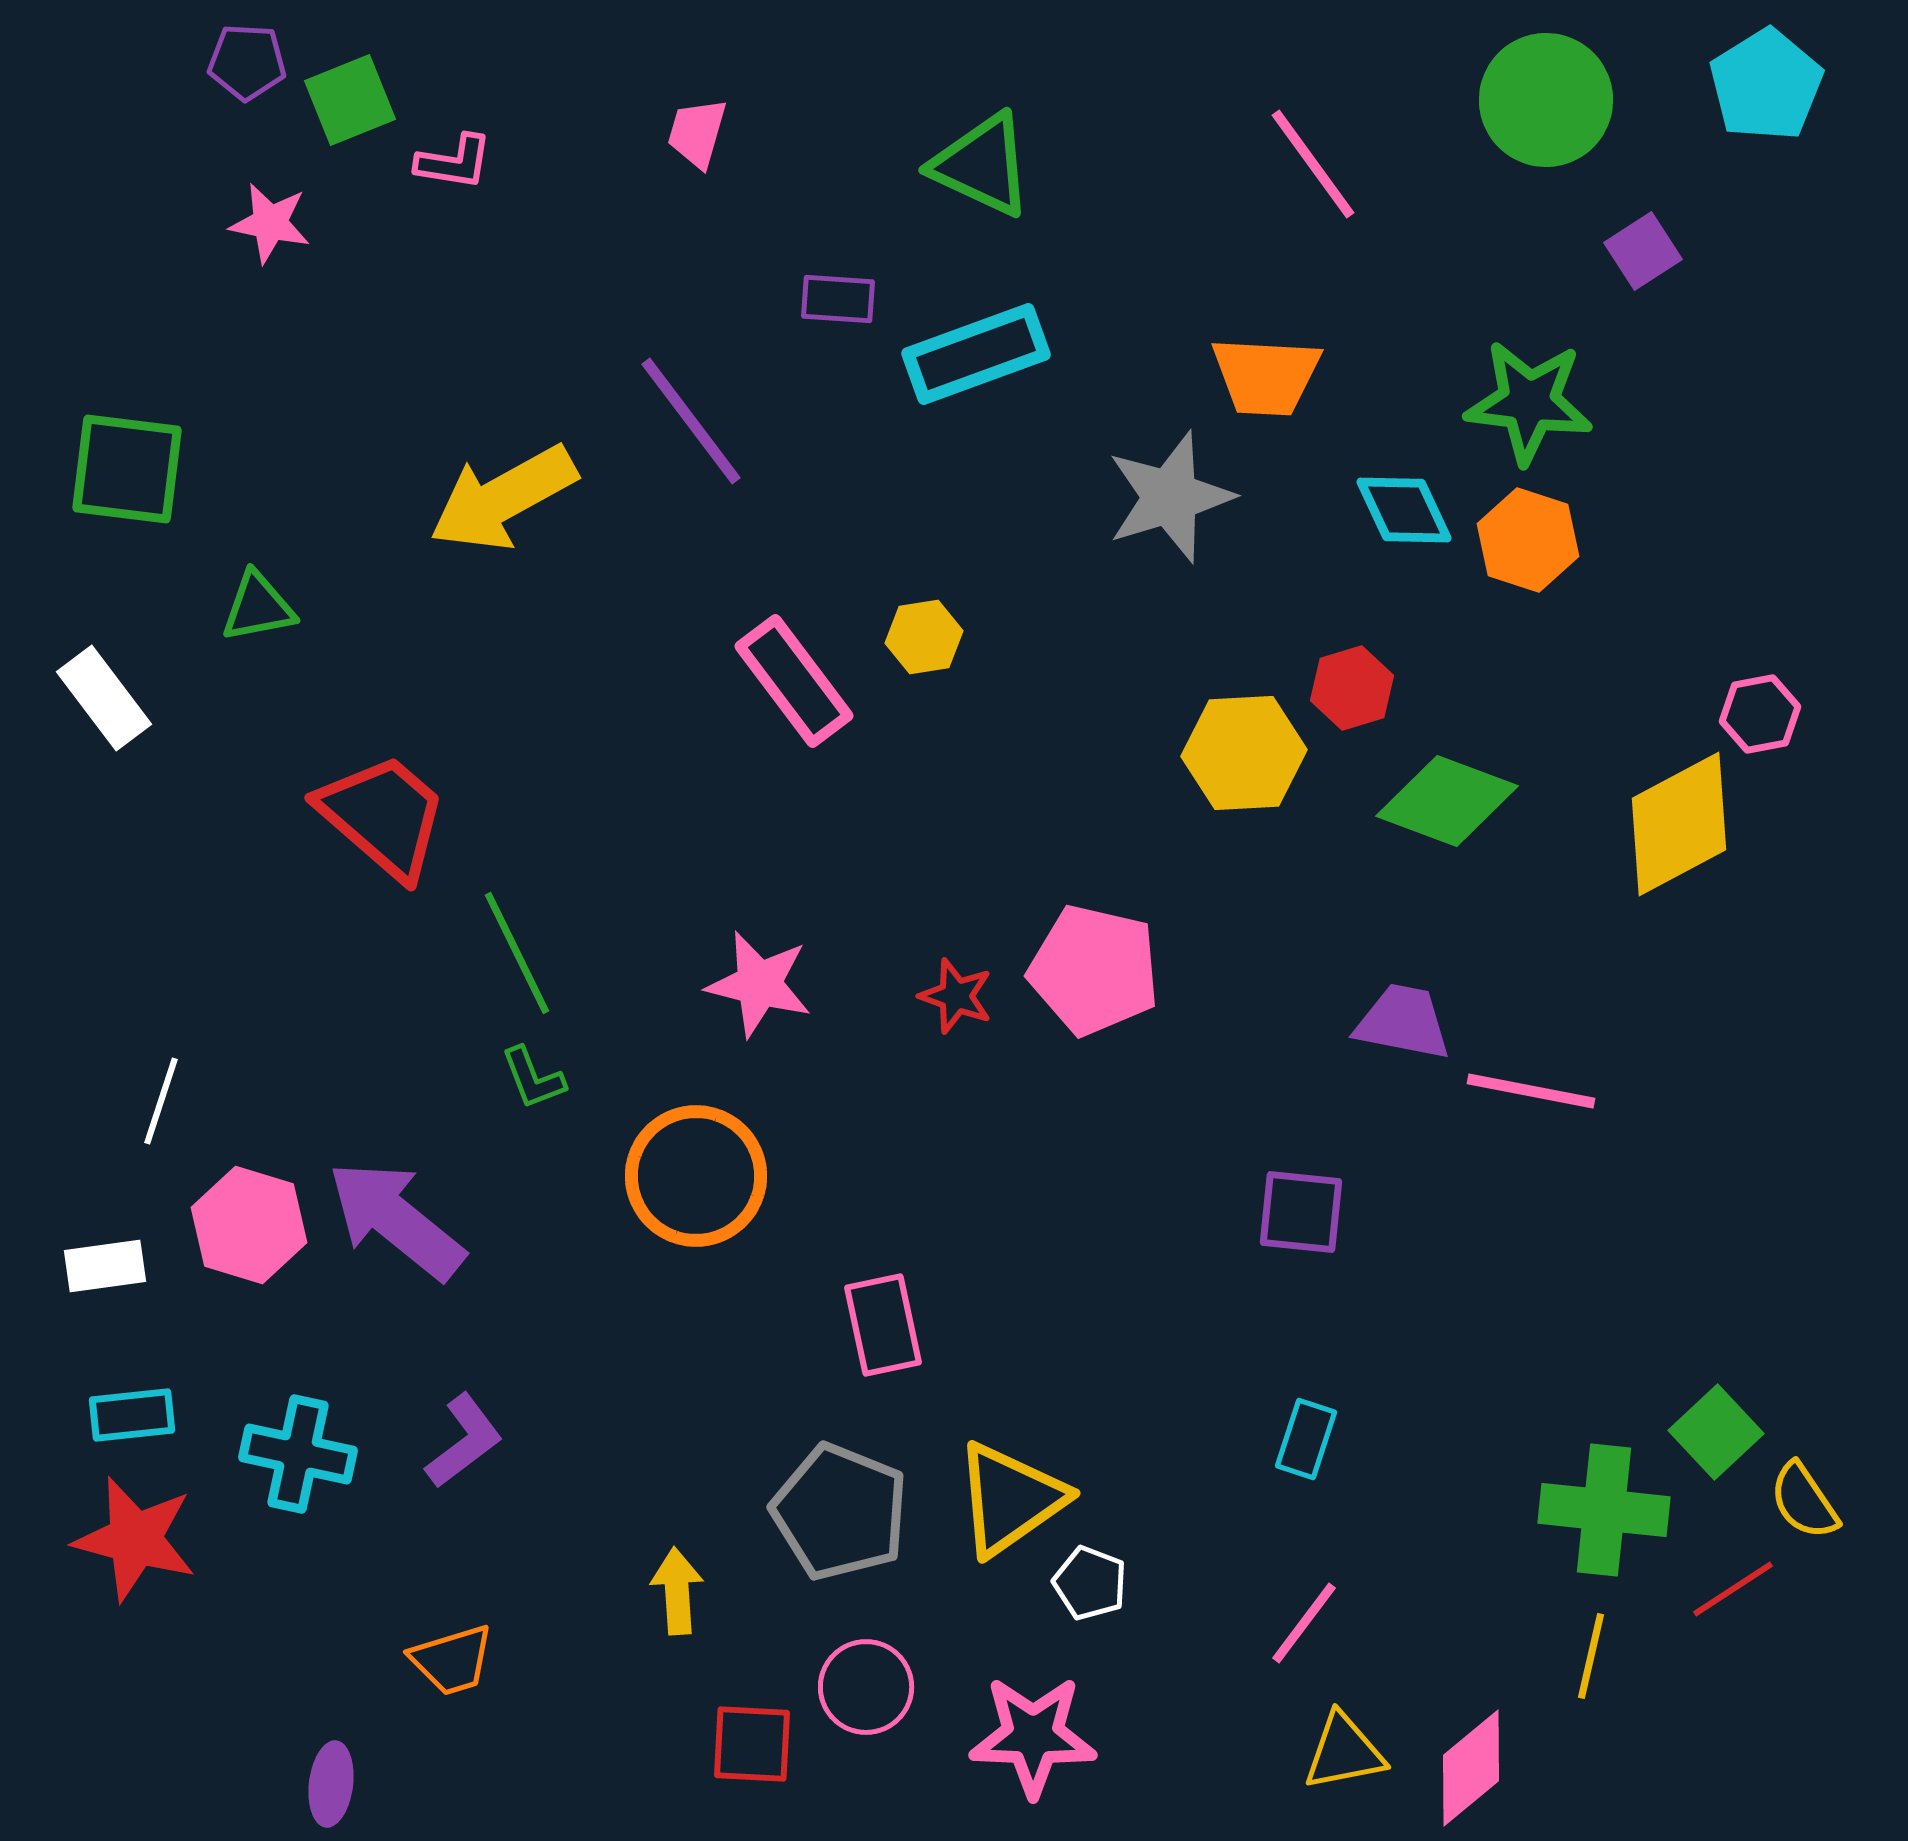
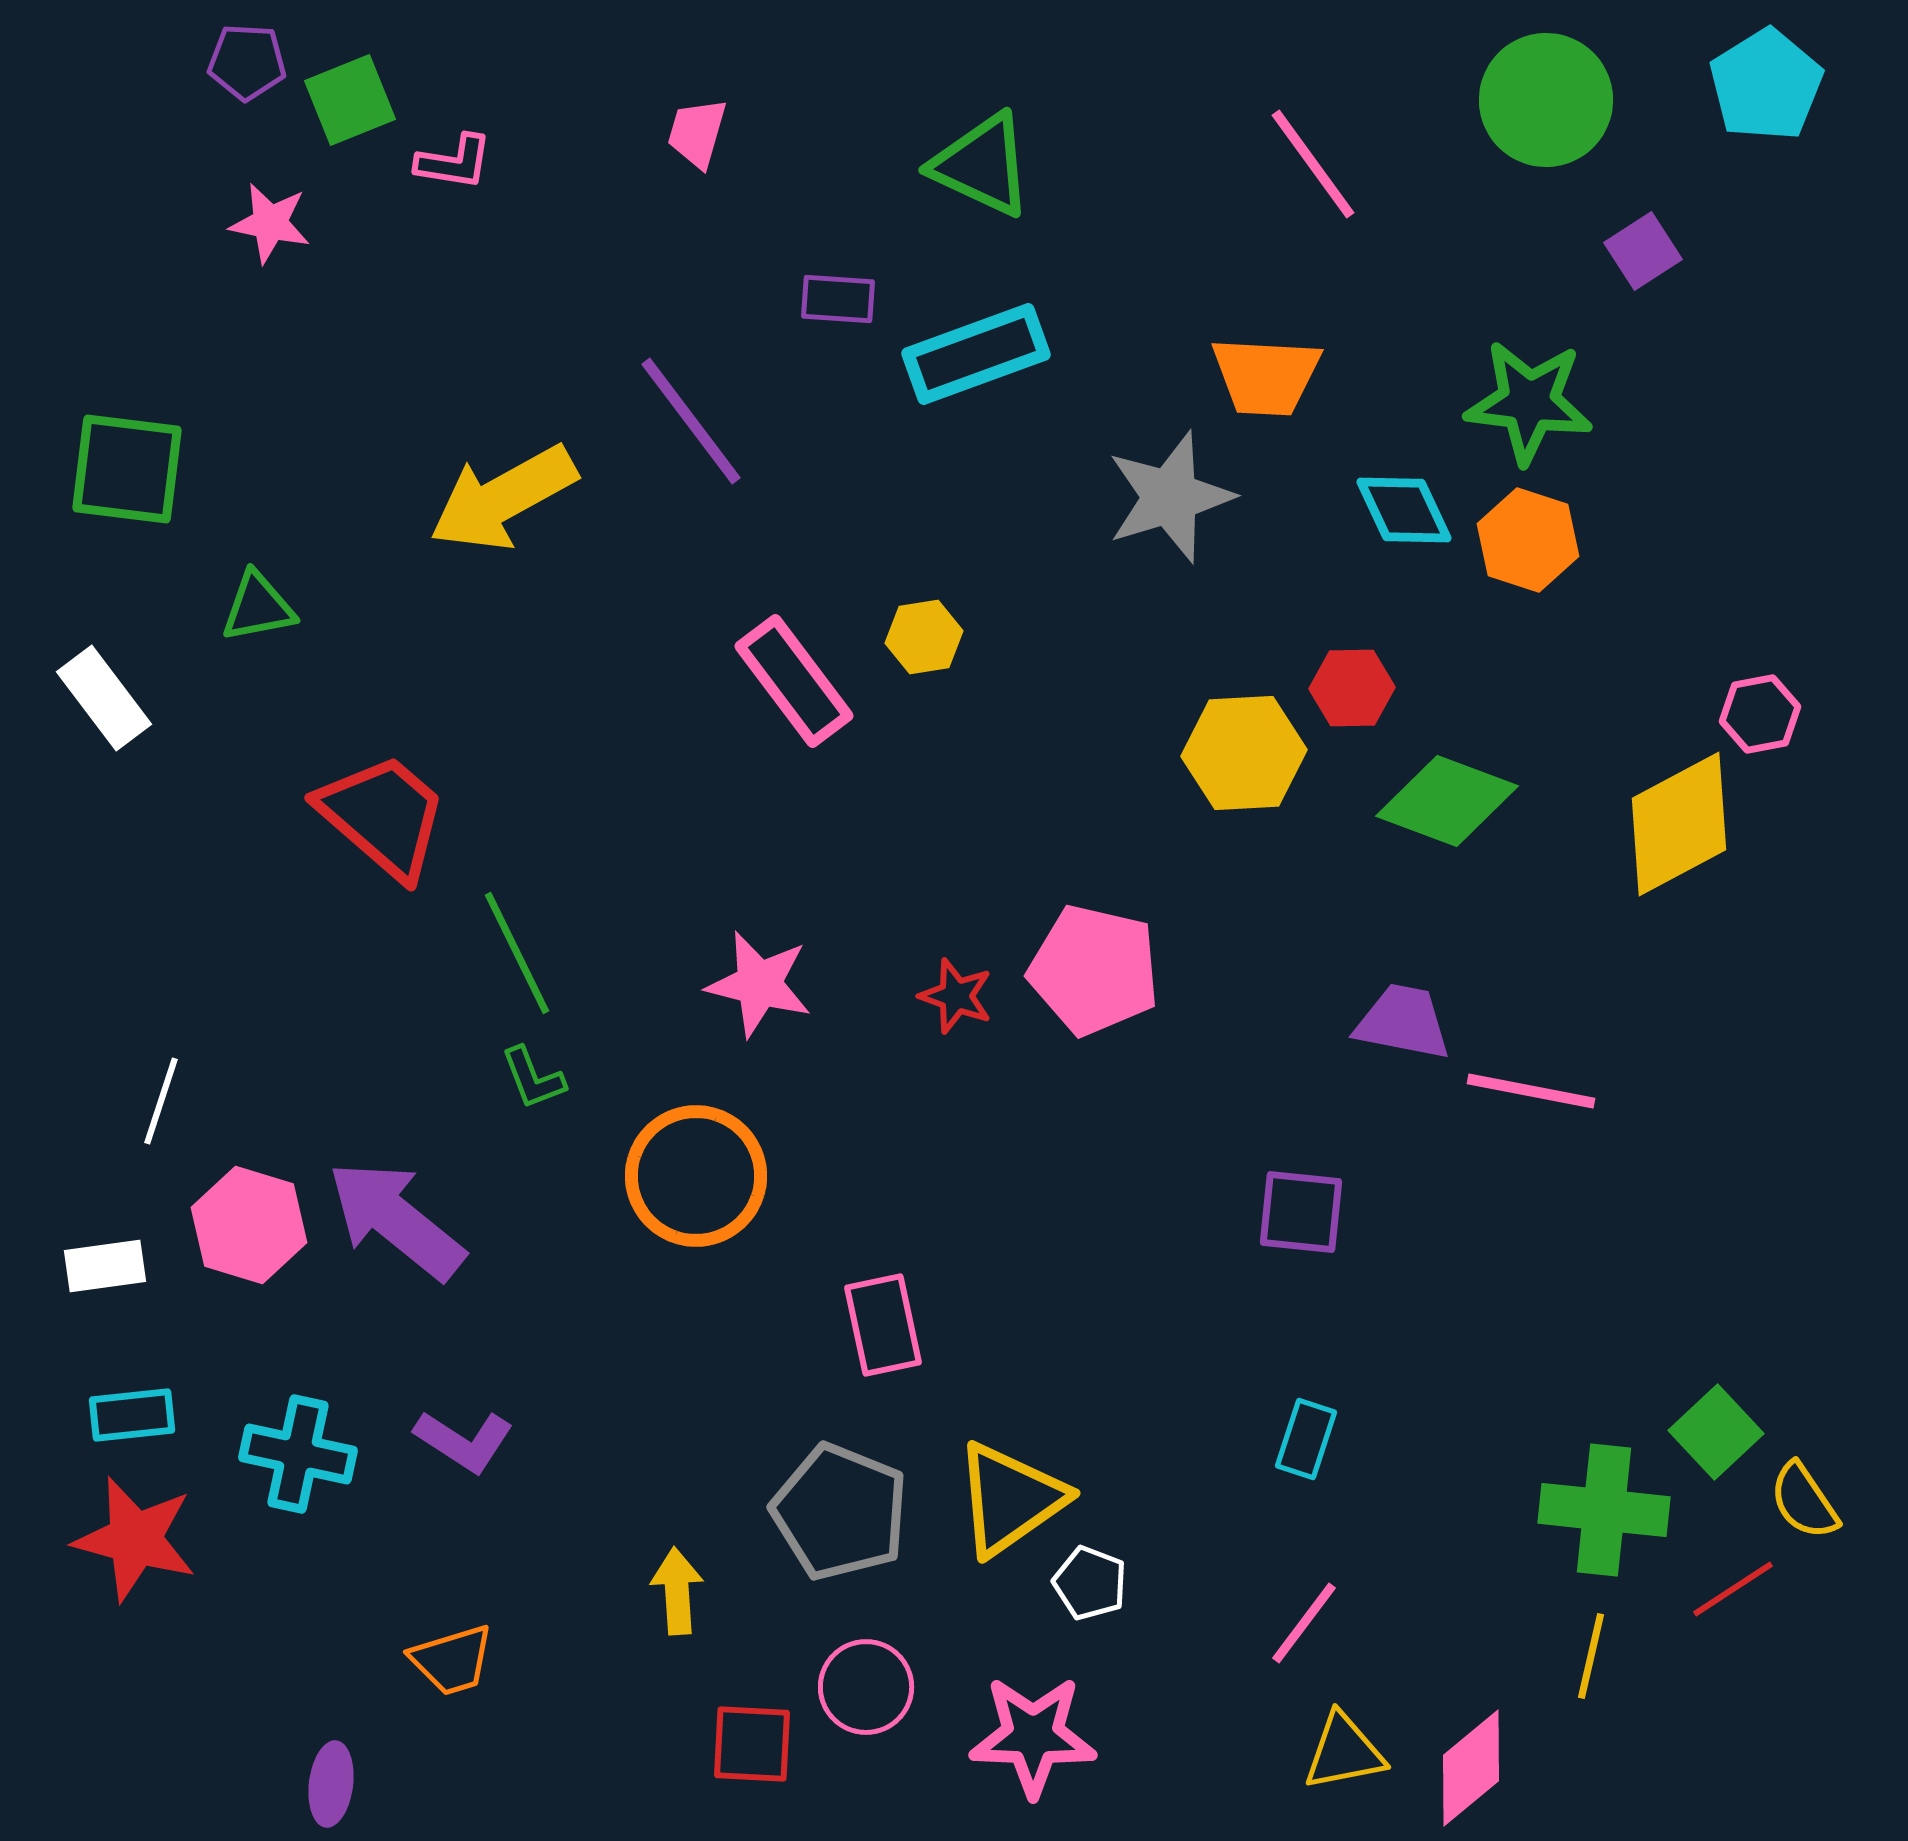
red hexagon at (1352, 688): rotated 16 degrees clockwise
purple L-shape at (464, 1441): rotated 70 degrees clockwise
